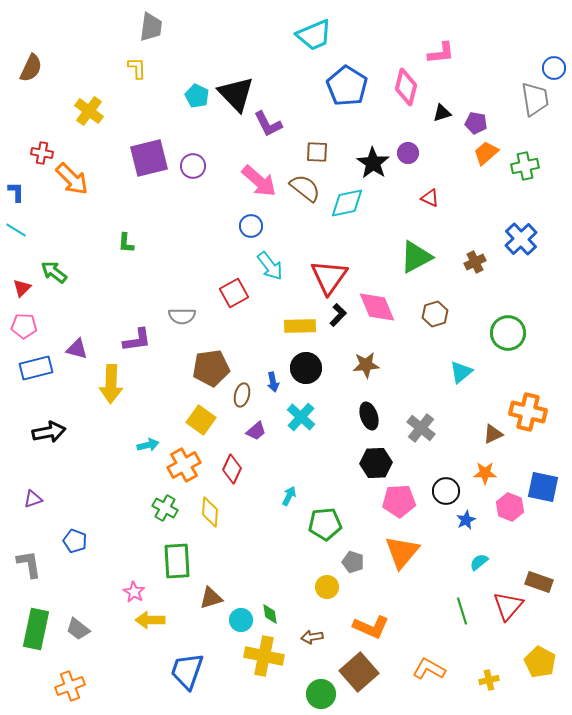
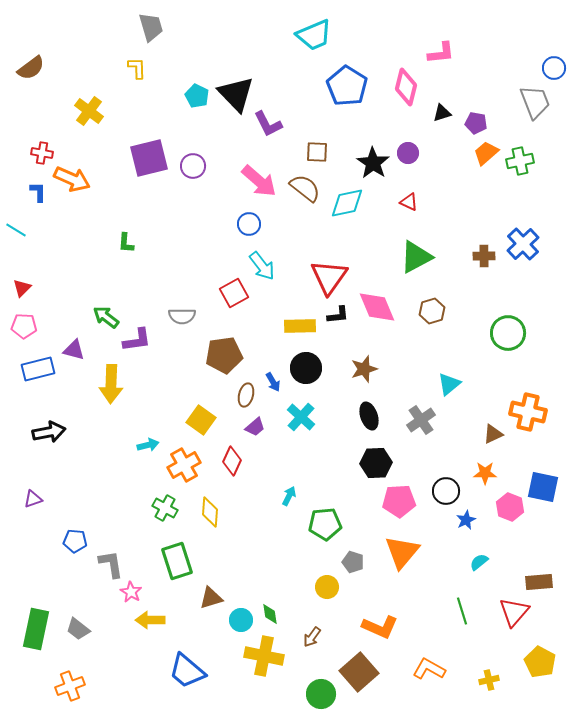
gray trapezoid at (151, 27): rotated 24 degrees counterclockwise
brown semicircle at (31, 68): rotated 28 degrees clockwise
gray trapezoid at (535, 99): moved 3 px down; rotated 12 degrees counterclockwise
green cross at (525, 166): moved 5 px left, 5 px up
orange arrow at (72, 179): rotated 21 degrees counterclockwise
blue L-shape at (16, 192): moved 22 px right
red triangle at (430, 198): moved 21 px left, 4 px down
blue circle at (251, 226): moved 2 px left, 2 px up
blue cross at (521, 239): moved 2 px right, 5 px down
brown cross at (475, 262): moved 9 px right, 6 px up; rotated 25 degrees clockwise
cyan arrow at (270, 266): moved 8 px left
green arrow at (54, 272): moved 52 px right, 45 px down
brown hexagon at (435, 314): moved 3 px left, 3 px up
black L-shape at (338, 315): rotated 40 degrees clockwise
purple triangle at (77, 349): moved 3 px left, 1 px down
brown star at (366, 365): moved 2 px left, 4 px down; rotated 12 degrees counterclockwise
blue rectangle at (36, 368): moved 2 px right, 1 px down
brown pentagon at (211, 368): moved 13 px right, 13 px up
cyan triangle at (461, 372): moved 12 px left, 12 px down
blue arrow at (273, 382): rotated 18 degrees counterclockwise
brown ellipse at (242, 395): moved 4 px right
gray cross at (421, 428): moved 8 px up; rotated 16 degrees clockwise
purple trapezoid at (256, 431): moved 1 px left, 4 px up
red diamond at (232, 469): moved 8 px up
blue pentagon at (75, 541): rotated 15 degrees counterclockwise
green rectangle at (177, 561): rotated 15 degrees counterclockwise
gray L-shape at (29, 564): moved 82 px right
brown rectangle at (539, 582): rotated 24 degrees counterclockwise
pink star at (134, 592): moved 3 px left
red triangle at (508, 606): moved 6 px right, 6 px down
orange L-shape at (371, 627): moved 9 px right
brown arrow at (312, 637): rotated 45 degrees counterclockwise
blue trapezoid at (187, 671): rotated 69 degrees counterclockwise
